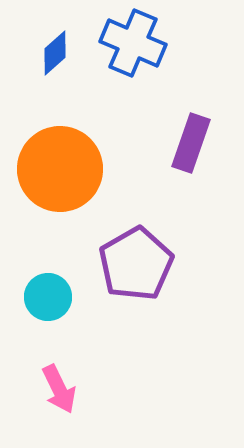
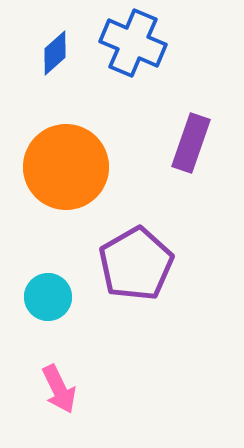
orange circle: moved 6 px right, 2 px up
